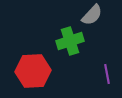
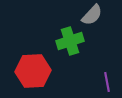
purple line: moved 8 px down
